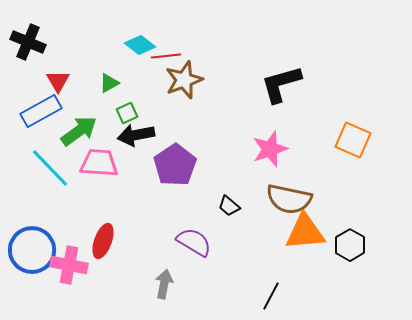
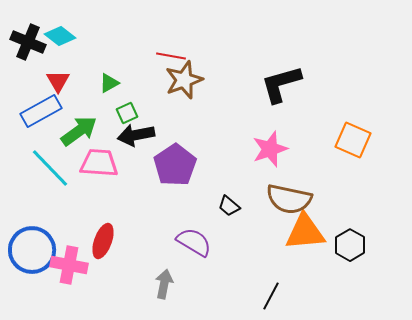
cyan diamond: moved 80 px left, 9 px up
red line: moved 5 px right; rotated 16 degrees clockwise
